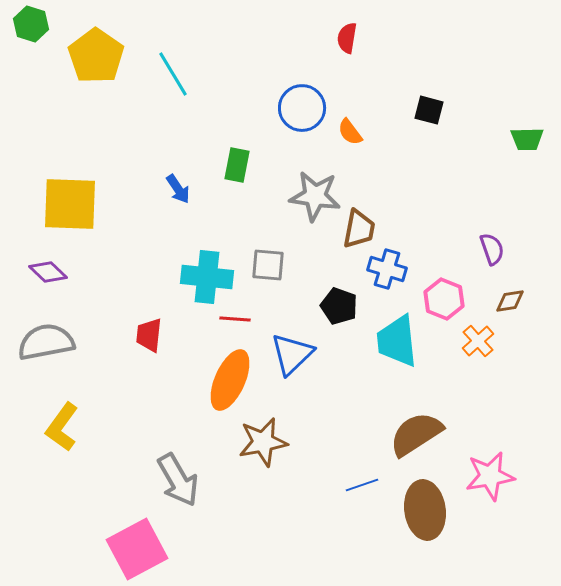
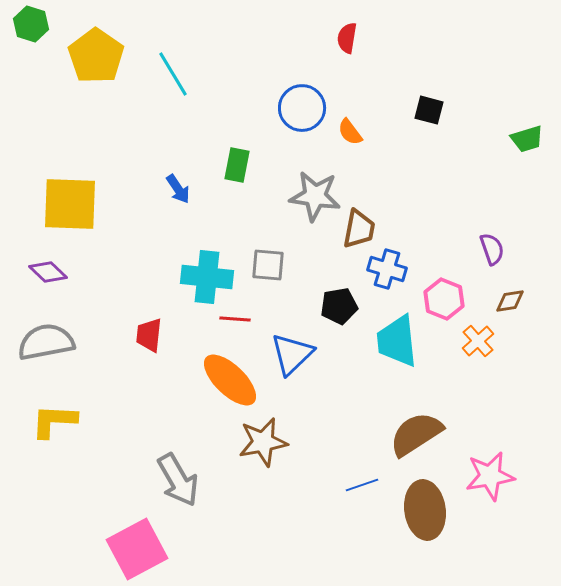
green trapezoid: rotated 16 degrees counterclockwise
black pentagon: rotated 30 degrees counterclockwise
orange ellipse: rotated 70 degrees counterclockwise
yellow L-shape: moved 8 px left, 6 px up; rotated 57 degrees clockwise
